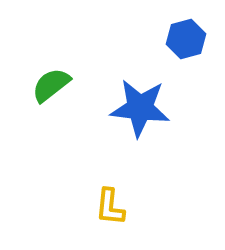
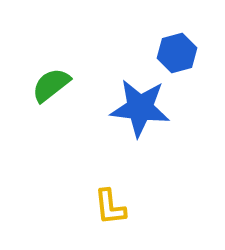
blue hexagon: moved 9 px left, 14 px down
yellow L-shape: rotated 12 degrees counterclockwise
